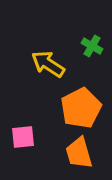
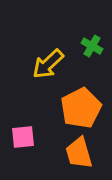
yellow arrow: rotated 76 degrees counterclockwise
